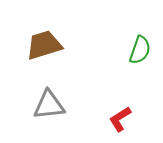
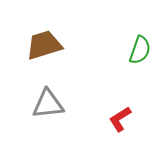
gray triangle: moved 1 px left, 1 px up
